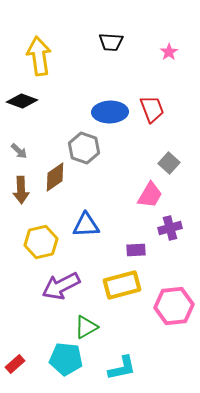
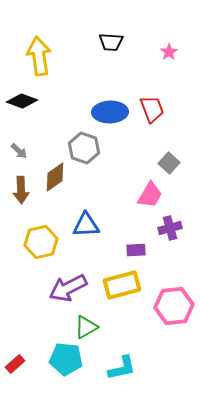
purple arrow: moved 7 px right, 2 px down
